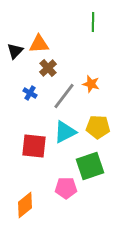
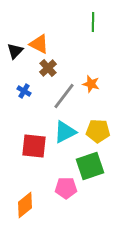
orange triangle: rotated 30 degrees clockwise
blue cross: moved 6 px left, 2 px up
yellow pentagon: moved 4 px down
